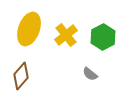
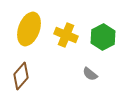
yellow cross: rotated 30 degrees counterclockwise
